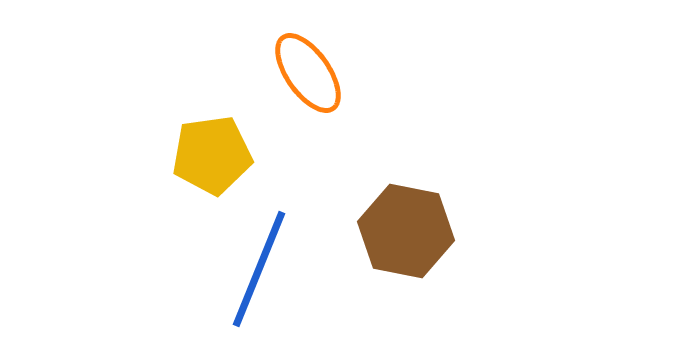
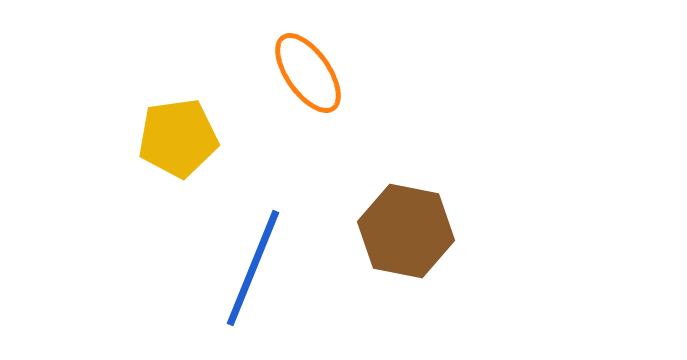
yellow pentagon: moved 34 px left, 17 px up
blue line: moved 6 px left, 1 px up
